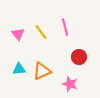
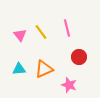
pink line: moved 2 px right, 1 px down
pink triangle: moved 2 px right, 1 px down
orange triangle: moved 2 px right, 2 px up
pink star: moved 1 px left, 1 px down
